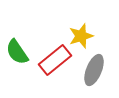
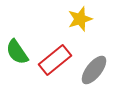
yellow star: moved 1 px left, 17 px up
gray ellipse: rotated 16 degrees clockwise
